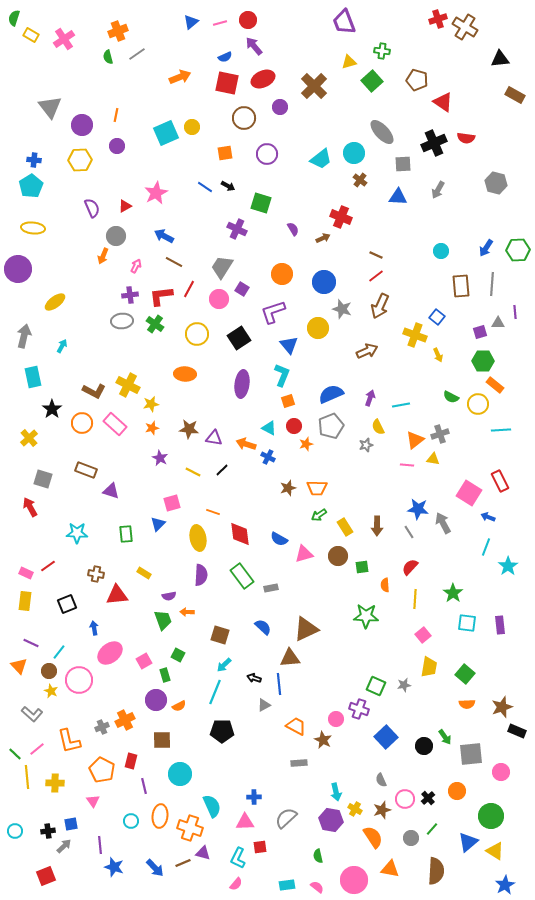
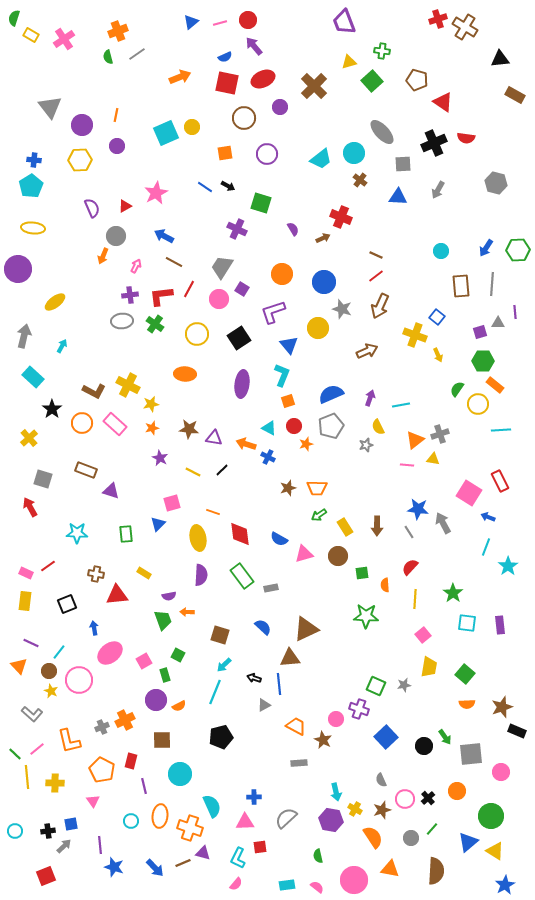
cyan rectangle at (33, 377): rotated 35 degrees counterclockwise
green semicircle at (451, 397): moved 6 px right, 8 px up; rotated 98 degrees clockwise
green square at (362, 567): moved 6 px down
black pentagon at (222, 731): moved 1 px left, 6 px down; rotated 15 degrees counterclockwise
